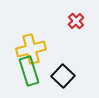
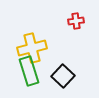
red cross: rotated 35 degrees clockwise
yellow cross: moved 1 px right, 1 px up
